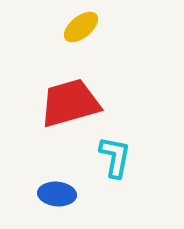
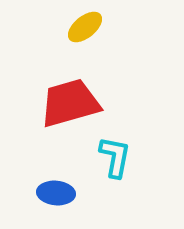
yellow ellipse: moved 4 px right
blue ellipse: moved 1 px left, 1 px up
